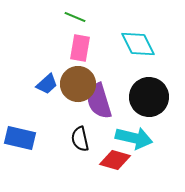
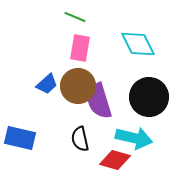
brown circle: moved 2 px down
